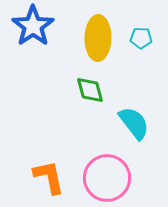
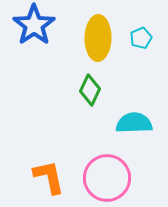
blue star: moved 1 px right, 1 px up
cyan pentagon: rotated 25 degrees counterclockwise
green diamond: rotated 40 degrees clockwise
cyan semicircle: rotated 54 degrees counterclockwise
